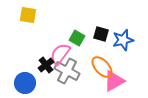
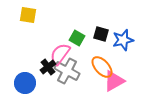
black cross: moved 2 px right, 2 px down
